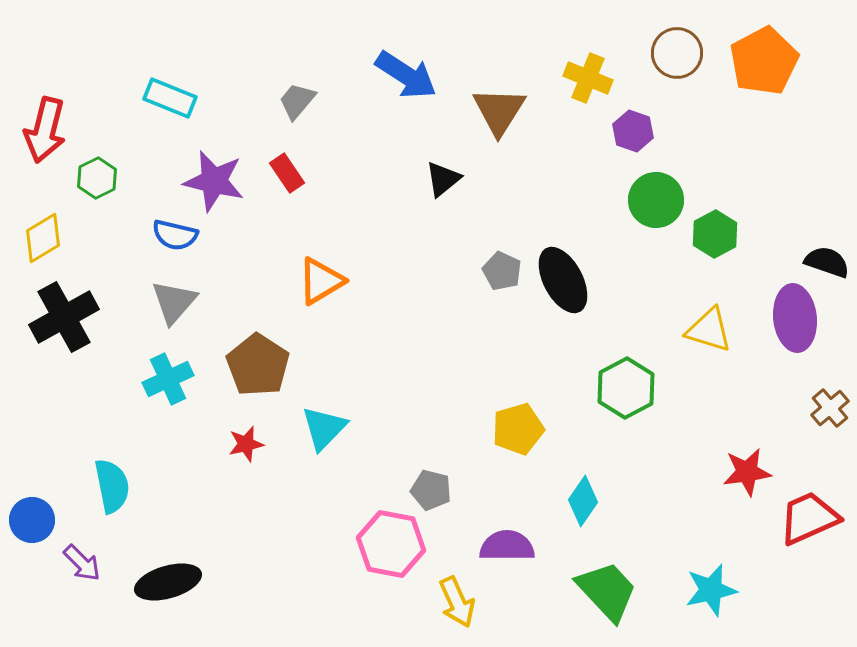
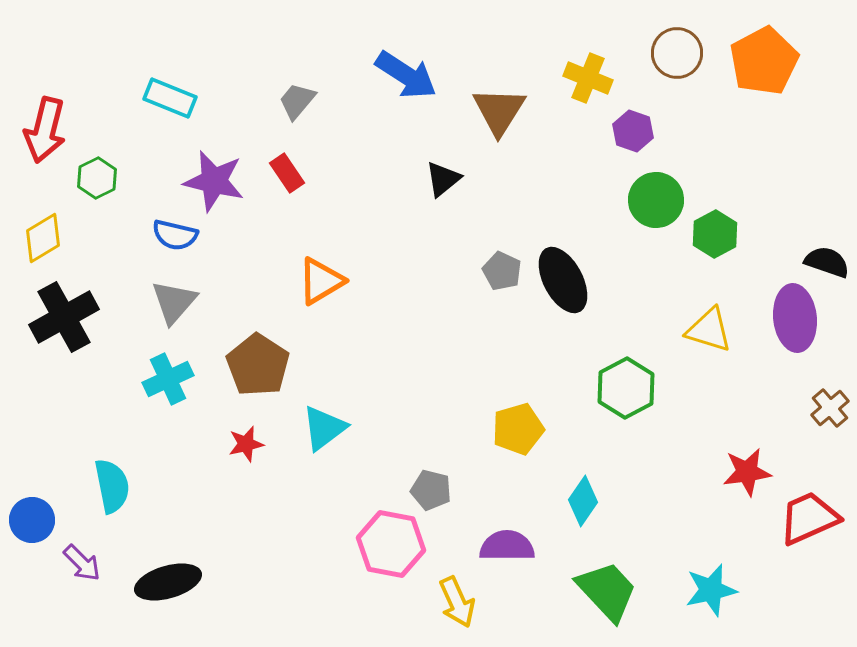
cyan triangle at (324, 428): rotated 9 degrees clockwise
